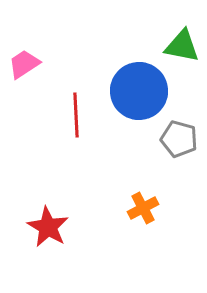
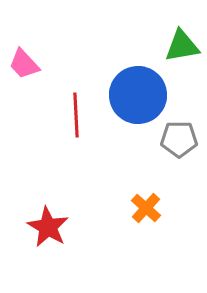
green triangle: rotated 21 degrees counterclockwise
pink trapezoid: rotated 100 degrees counterclockwise
blue circle: moved 1 px left, 4 px down
gray pentagon: rotated 15 degrees counterclockwise
orange cross: moved 3 px right; rotated 20 degrees counterclockwise
